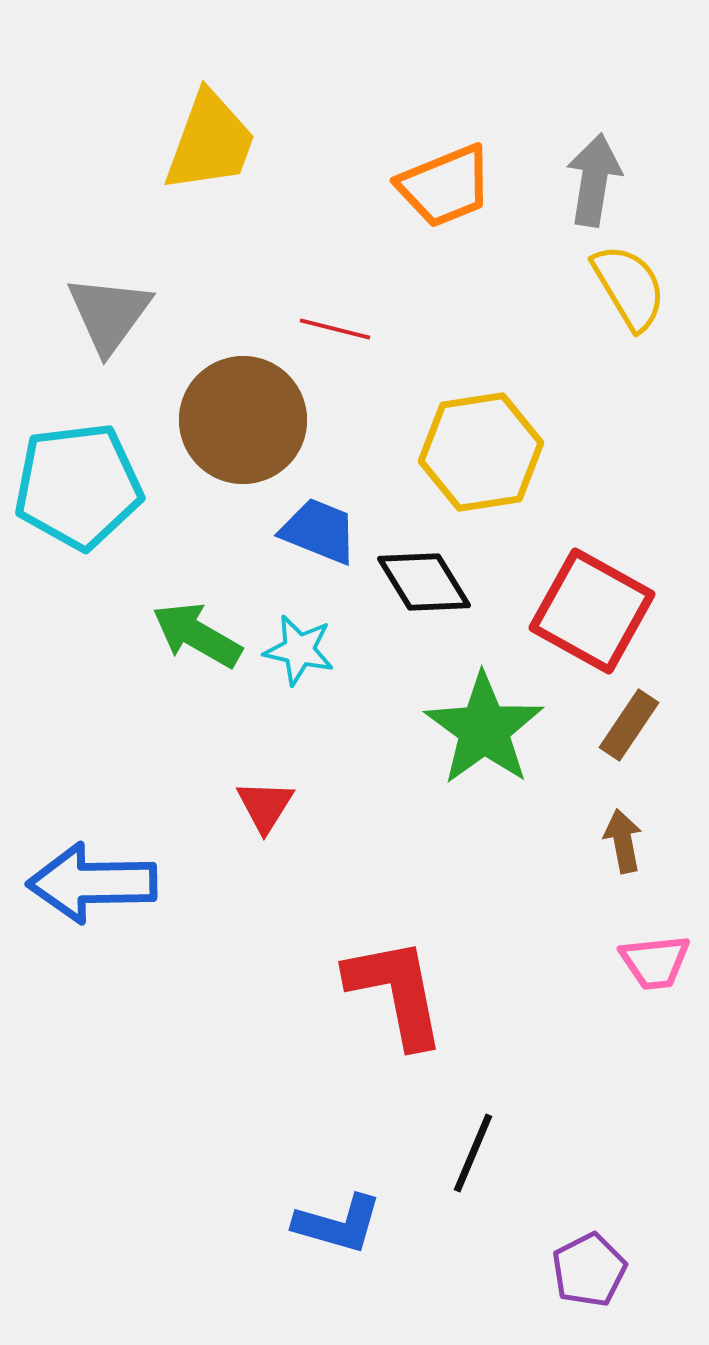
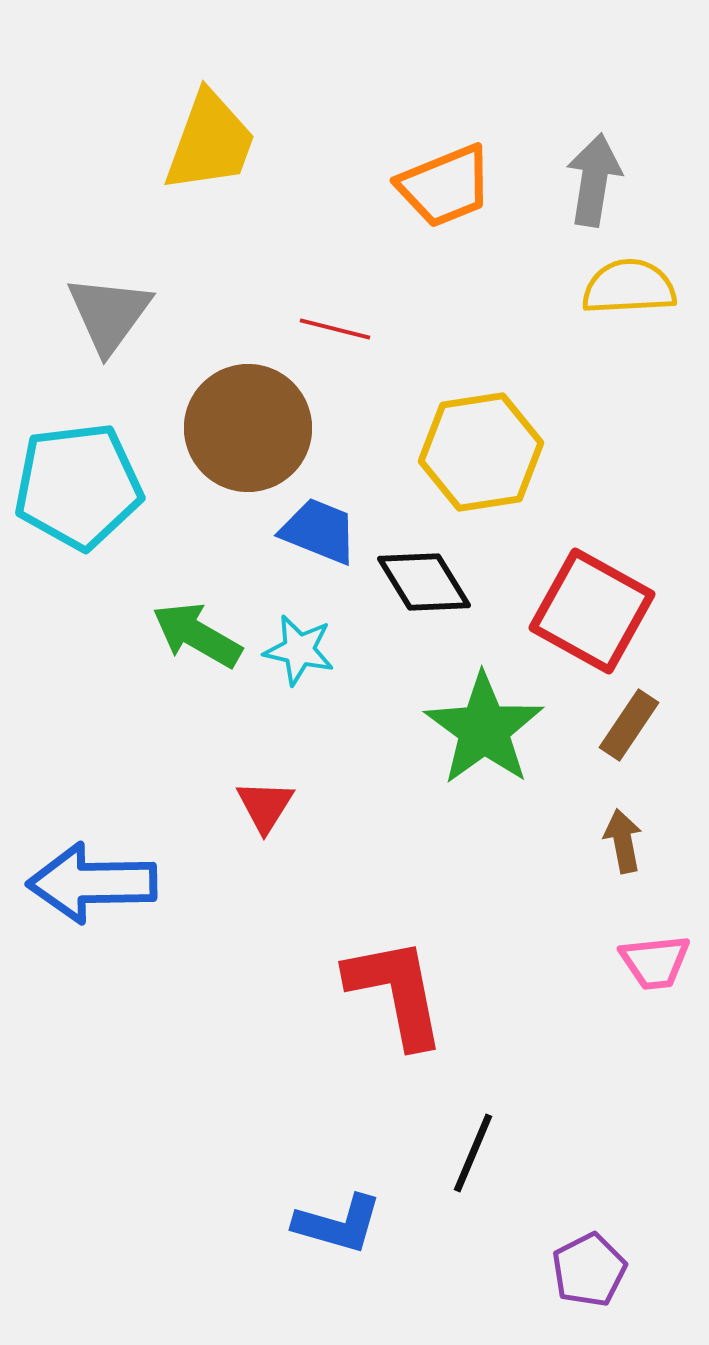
yellow semicircle: rotated 62 degrees counterclockwise
brown circle: moved 5 px right, 8 px down
